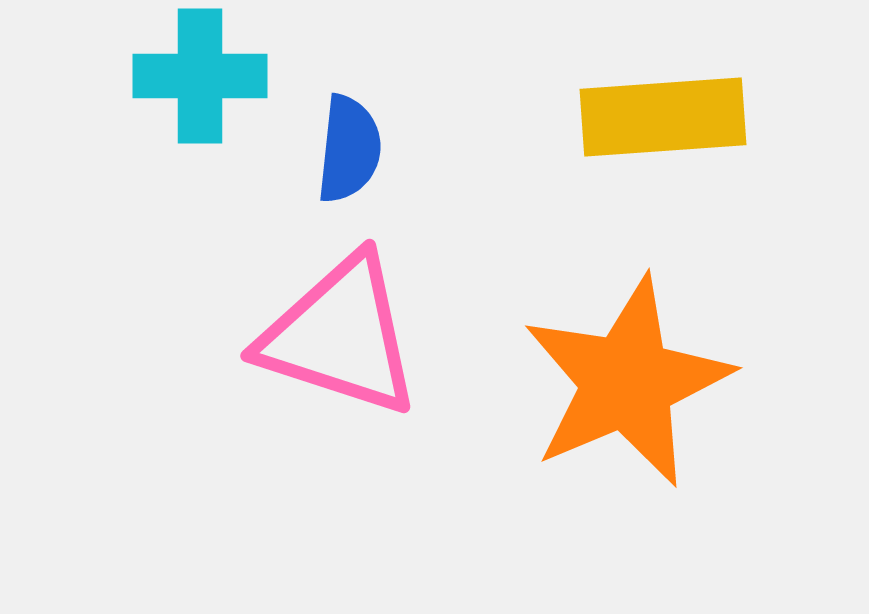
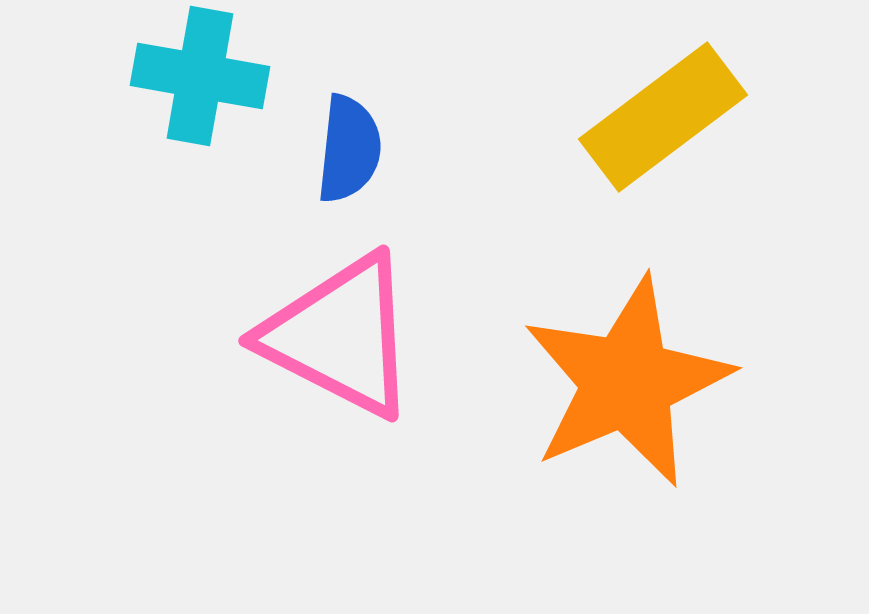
cyan cross: rotated 10 degrees clockwise
yellow rectangle: rotated 33 degrees counterclockwise
pink triangle: rotated 9 degrees clockwise
